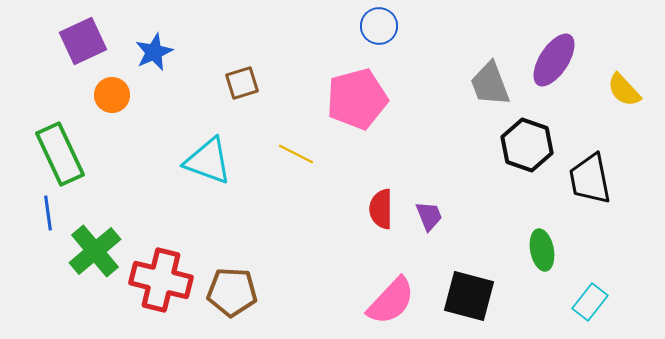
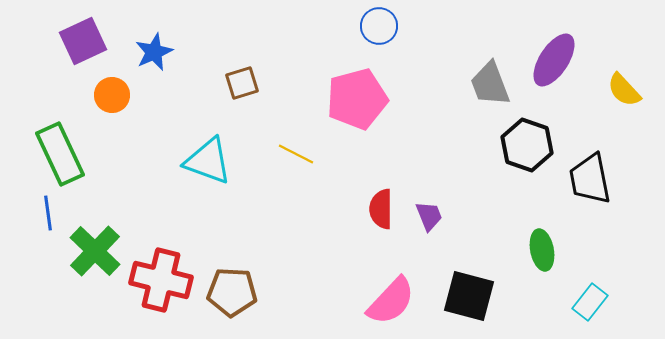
green cross: rotated 6 degrees counterclockwise
